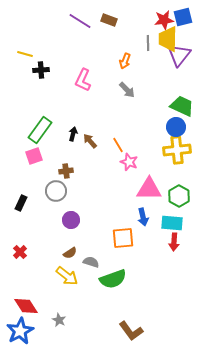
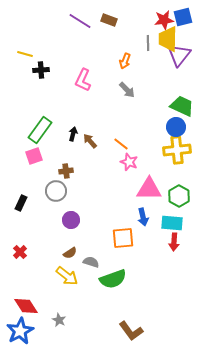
orange line: moved 3 px right, 1 px up; rotated 21 degrees counterclockwise
